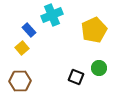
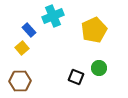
cyan cross: moved 1 px right, 1 px down
